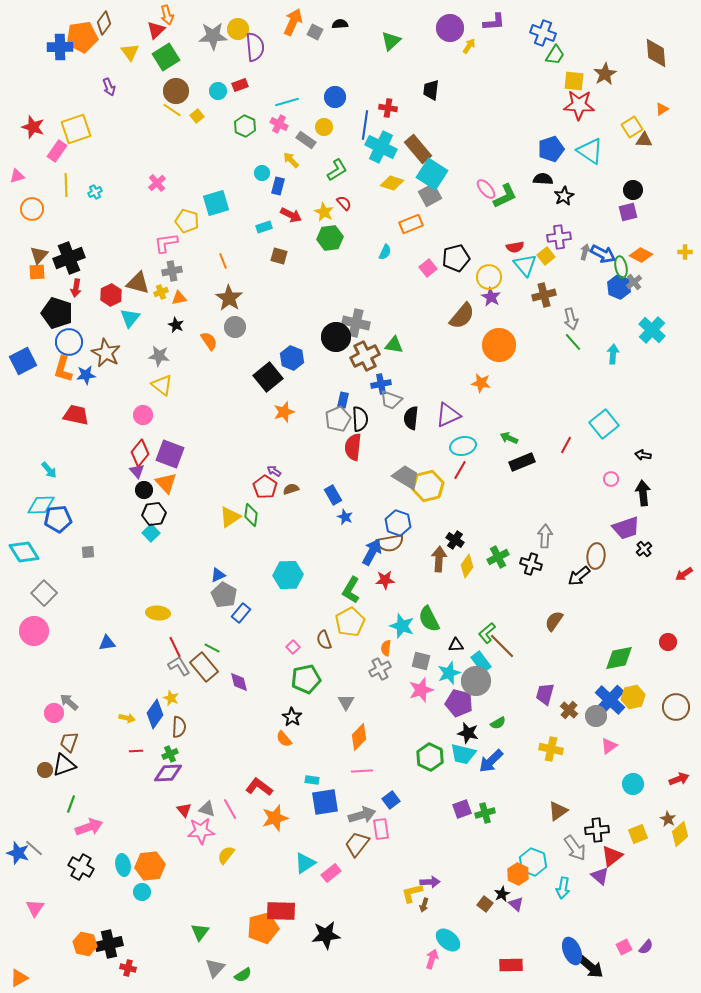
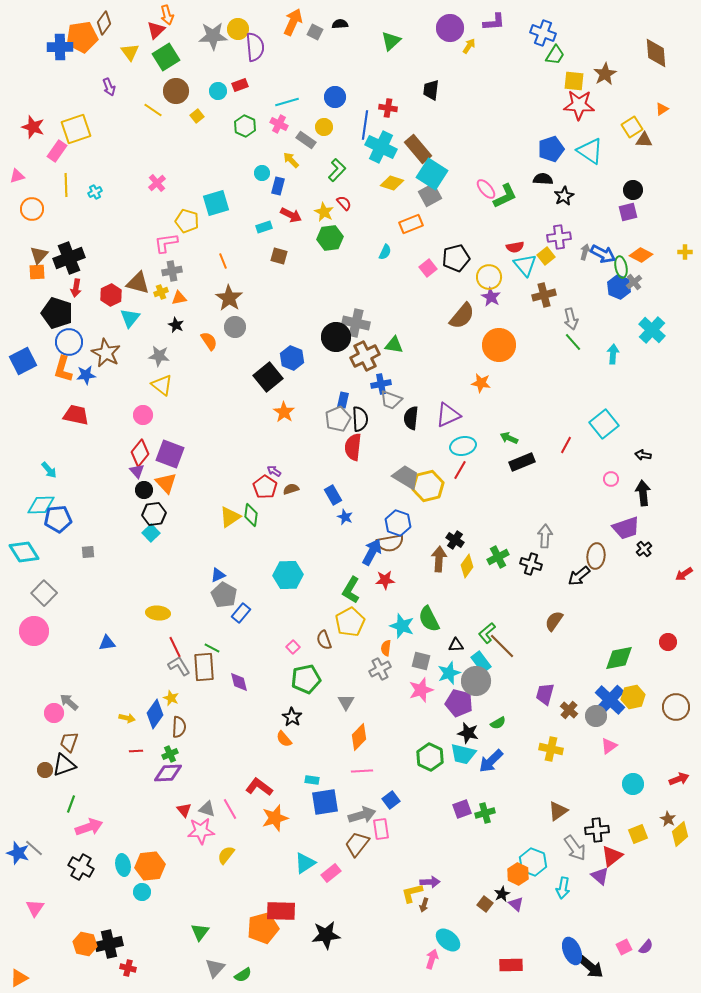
yellow line at (172, 110): moved 19 px left
green L-shape at (337, 170): rotated 15 degrees counterclockwise
orange star at (284, 412): rotated 20 degrees counterclockwise
brown rectangle at (204, 667): rotated 36 degrees clockwise
